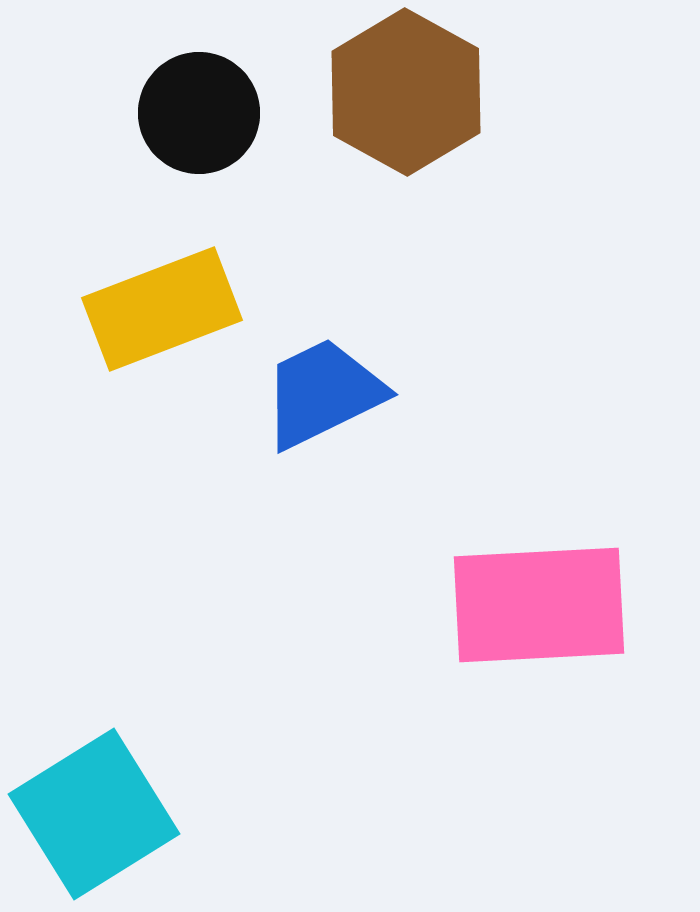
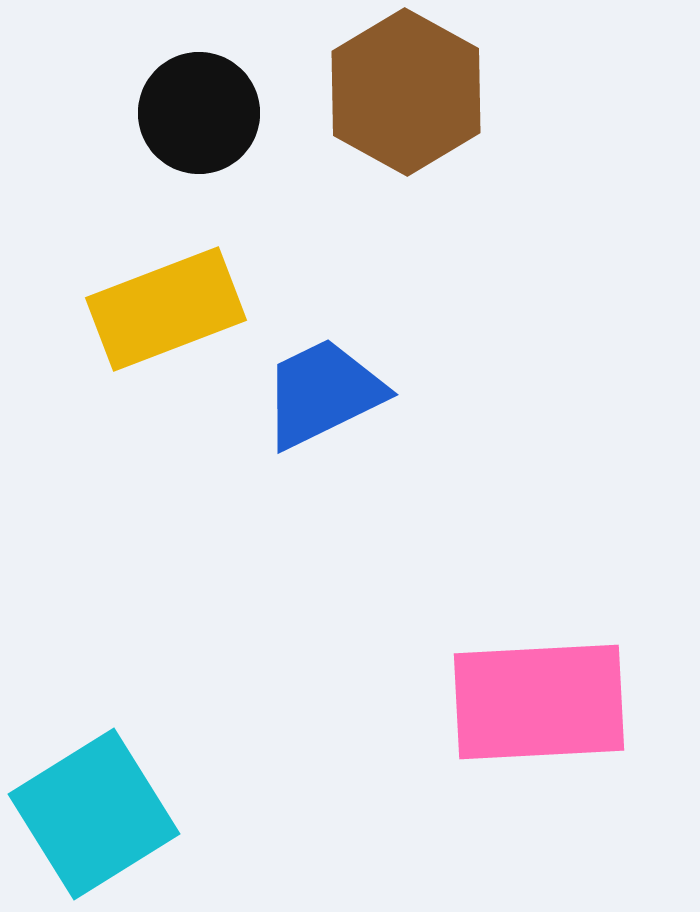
yellow rectangle: moved 4 px right
pink rectangle: moved 97 px down
